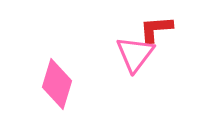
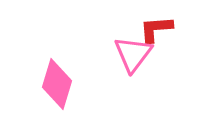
pink triangle: moved 2 px left
